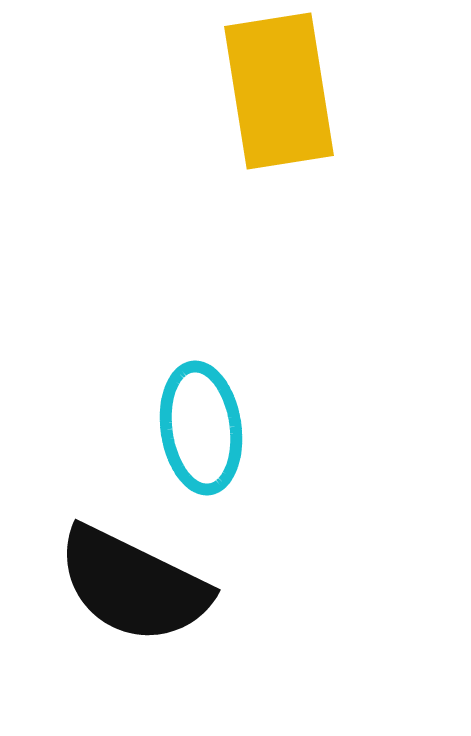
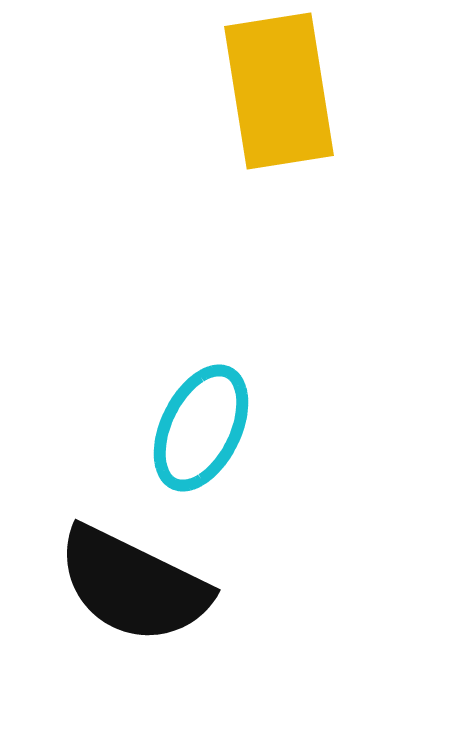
cyan ellipse: rotated 34 degrees clockwise
